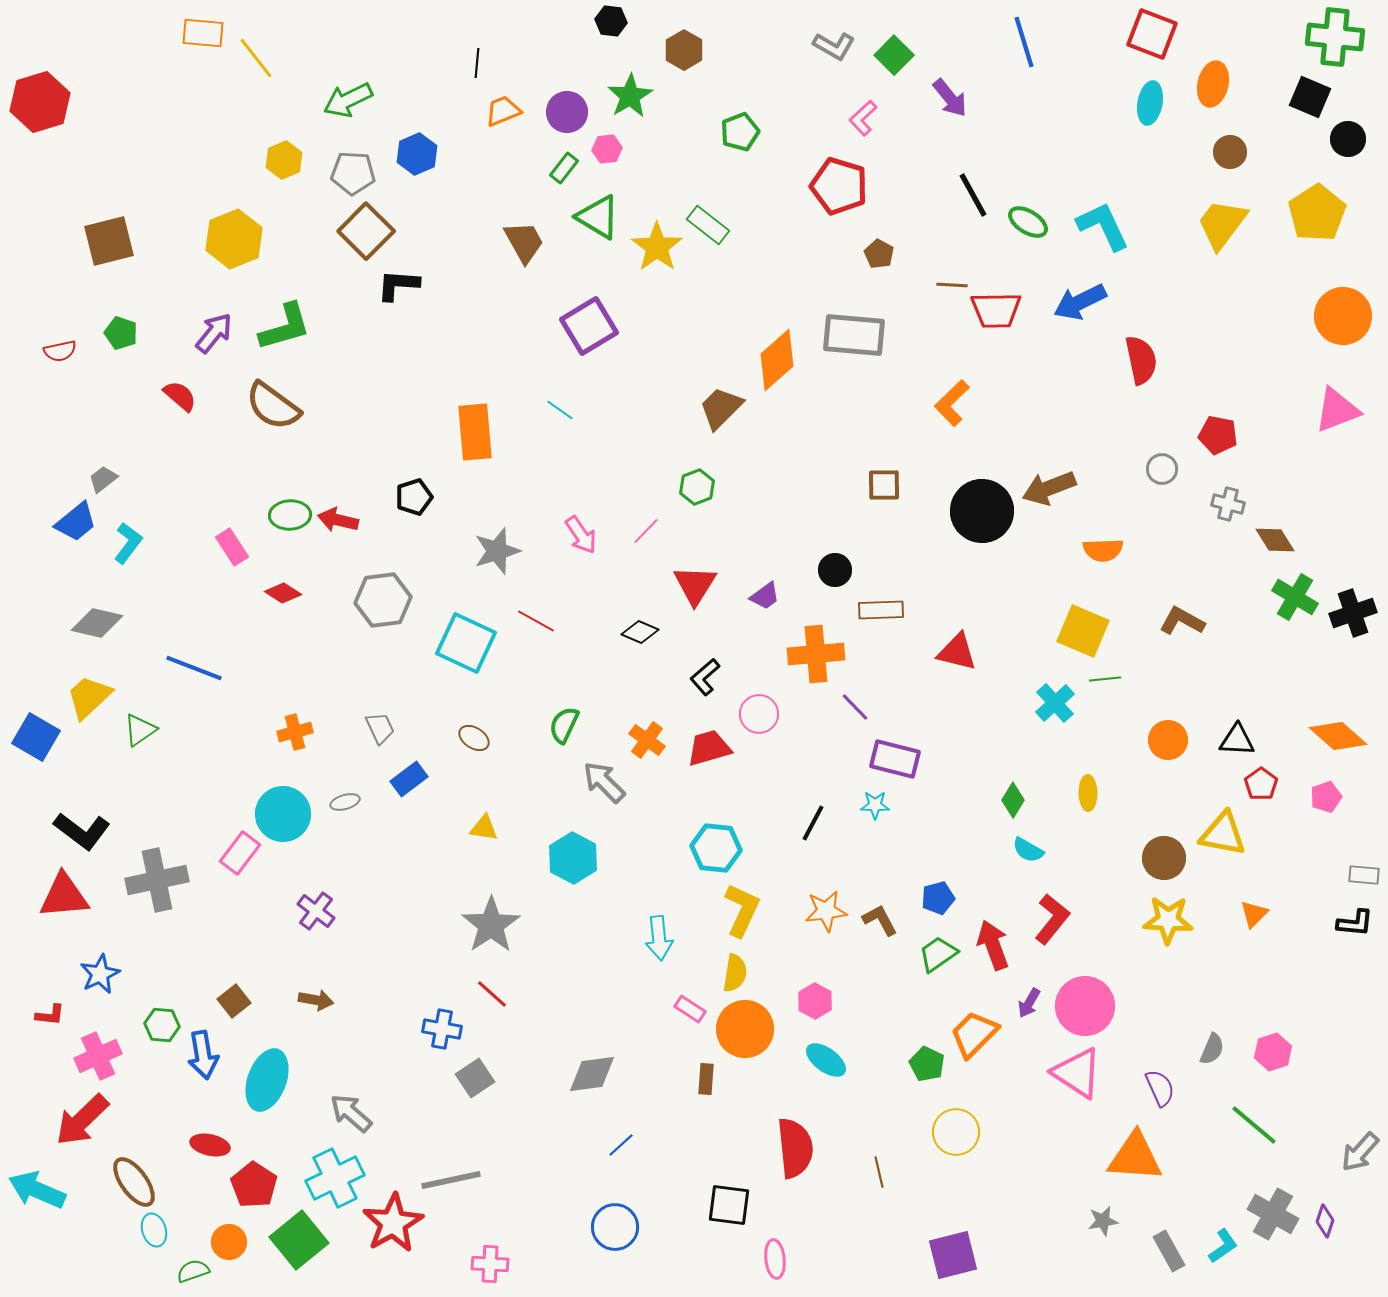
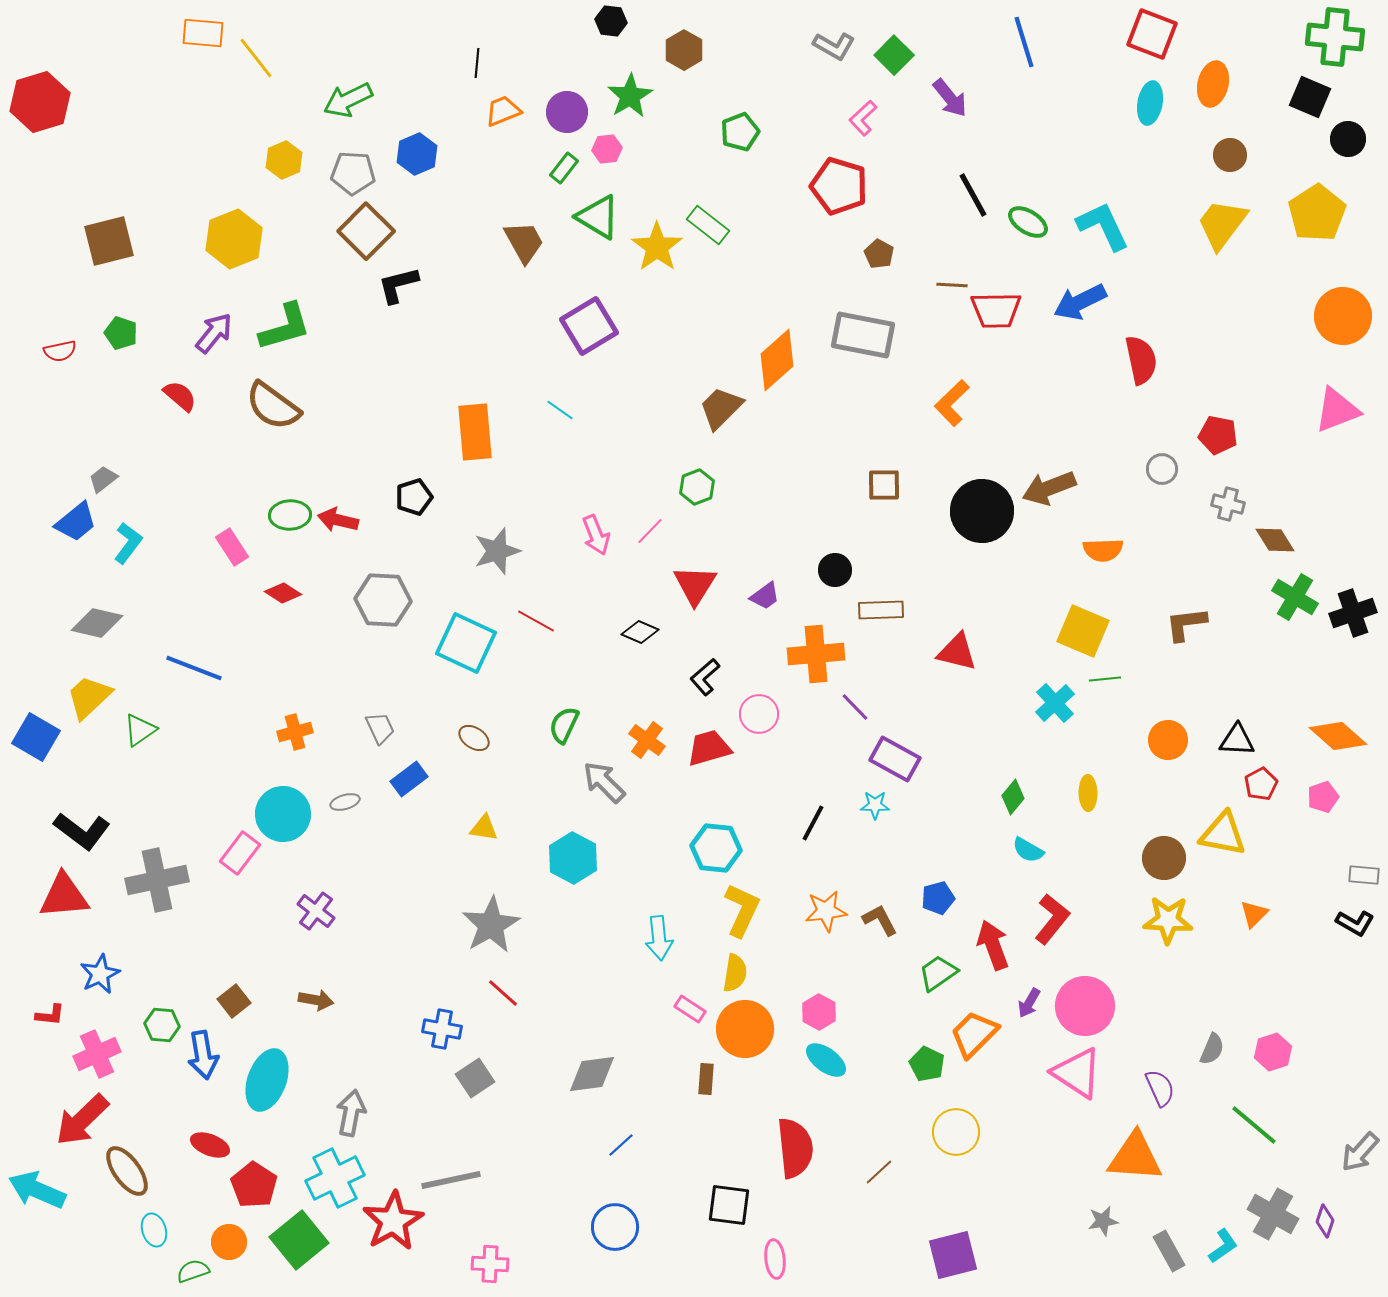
brown circle at (1230, 152): moved 3 px down
black L-shape at (398, 285): rotated 18 degrees counterclockwise
gray rectangle at (854, 335): moved 9 px right; rotated 6 degrees clockwise
pink line at (646, 531): moved 4 px right
pink arrow at (581, 535): moved 15 px right; rotated 12 degrees clockwise
gray hexagon at (383, 600): rotated 10 degrees clockwise
brown L-shape at (1182, 621): moved 4 px right, 3 px down; rotated 36 degrees counterclockwise
purple rectangle at (895, 759): rotated 15 degrees clockwise
red pentagon at (1261, 784): rotated 8 degrees clockwise
pink pentagon at (1326, 797): moved 3 px left
green diamond at (1013, 800): moved 3 px up; rotated 8 degrees clockwise
black L-shape at (1355, 923): rotated 24 degrees clockwise
gray star at (491, 925): rotated 4 degrees clockwise
green trapezoid at (938, 954): moved 19 px down
red line at (492, 994): moved 11 px right, 1 px up
pink hexagon at (815, 1001): moved 4 px right, 11 px down
pink cross at (98, 1056): moved 1 px left, 2 px up
gray arrow at (351, 1113): rotated 60 degrees clockwise
red ellipse at (210, 1145): rotated 9 degrees clockwise
brown line at (879, 1172): rotated 60 degrees clockwise
brown ellipse at (134, 1182): moved 7 px left, 11 px up
red star at (393, 1223): moved 2 px up
